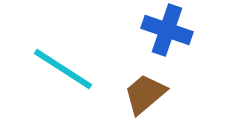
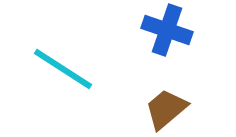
brown trapezoid: moved 21 px right, 15 px down
